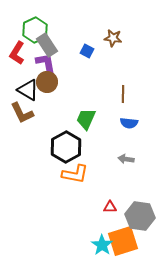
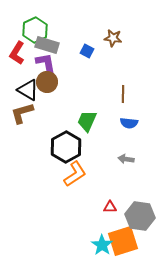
gray rectangle: rotated 40 degrees counterclockwise
brown L-shape: rotated 100 degrees clockwise
green trapezoid: moved 1 px right, 2 px down
orange L-shape: rotated 44 degrees counterclockwise
